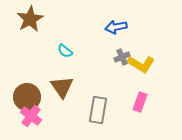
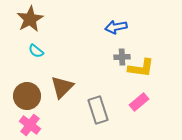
cyan semicircle: moved 29 px left
gray cross: rotated 21 degrees clockwise
yellow L-shape: moved 4 px down; rotated 24 degrees counterclockwise
brown triangle: rotated 20 degrees clockwise
brown circle: moved 1 px up
pink rectangle: moved 1 px left; rotated 30 degrees clockwise
gray rectangle: rotated 28 degrees counterclockwise
pink cross: moved 1 px left, 9 px down
